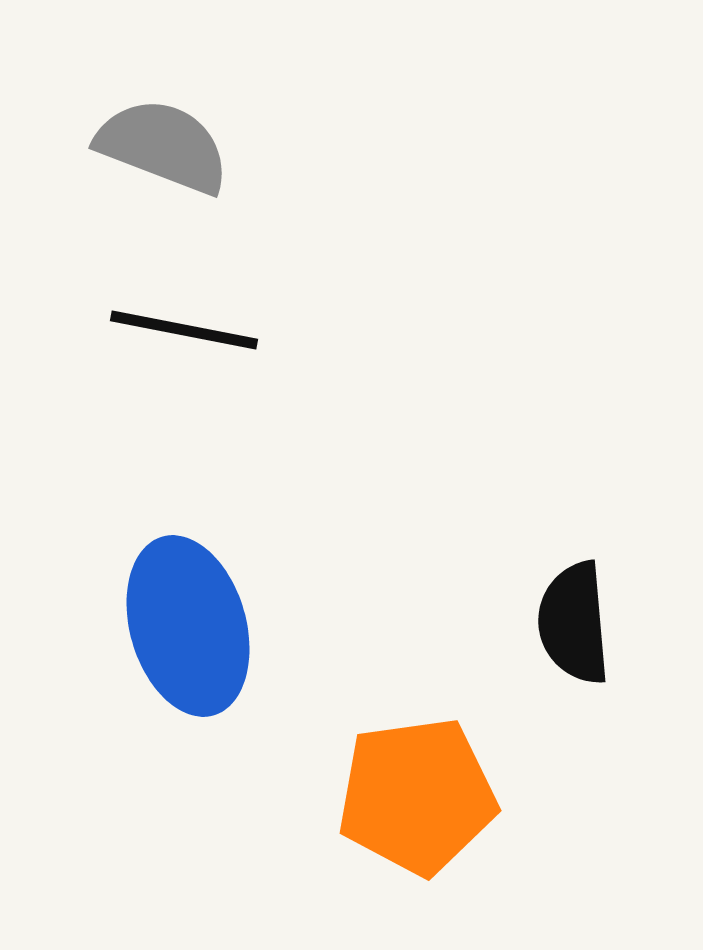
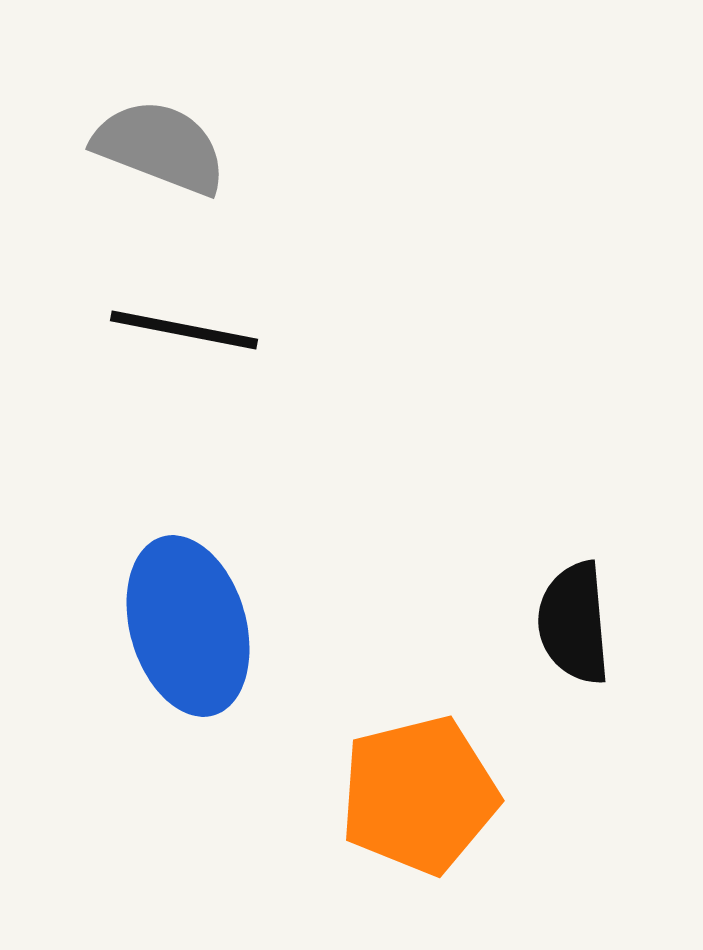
gray semicircle: moved 3 px left, 1 px down
orange pentagon: moved 2 px right, 1 px up; rotated 6 degrees counterclockwise
